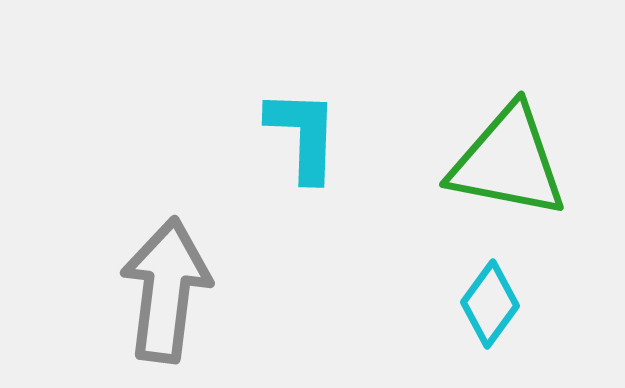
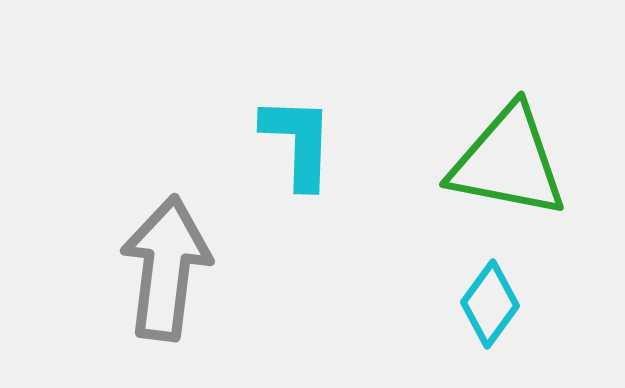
cyan L-shape: moved 5 px left, 7 px down
gray arrow: moved 22 px up
